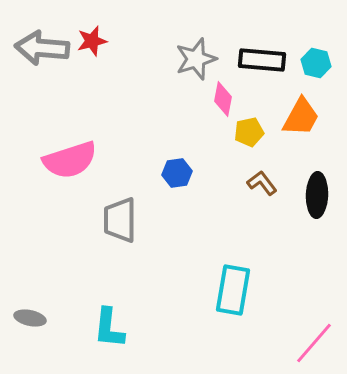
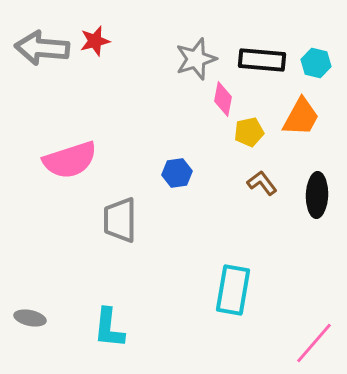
red star: moved 3 px right
